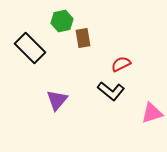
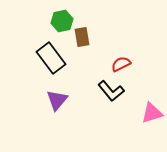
brown rectangle: moved 1 px left, 1 px up
black rectangle: moved 21 px right, 10 px down; rotated 8 degrees clockwise
black L-shape: rotated 12 degrees clockwise
